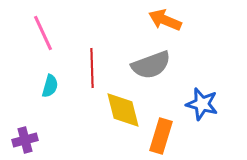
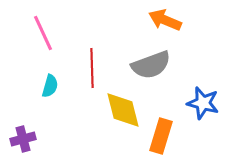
blue star: moved 1 px right, 1 px up
purple cross: moved 2 px left, 1 px up
